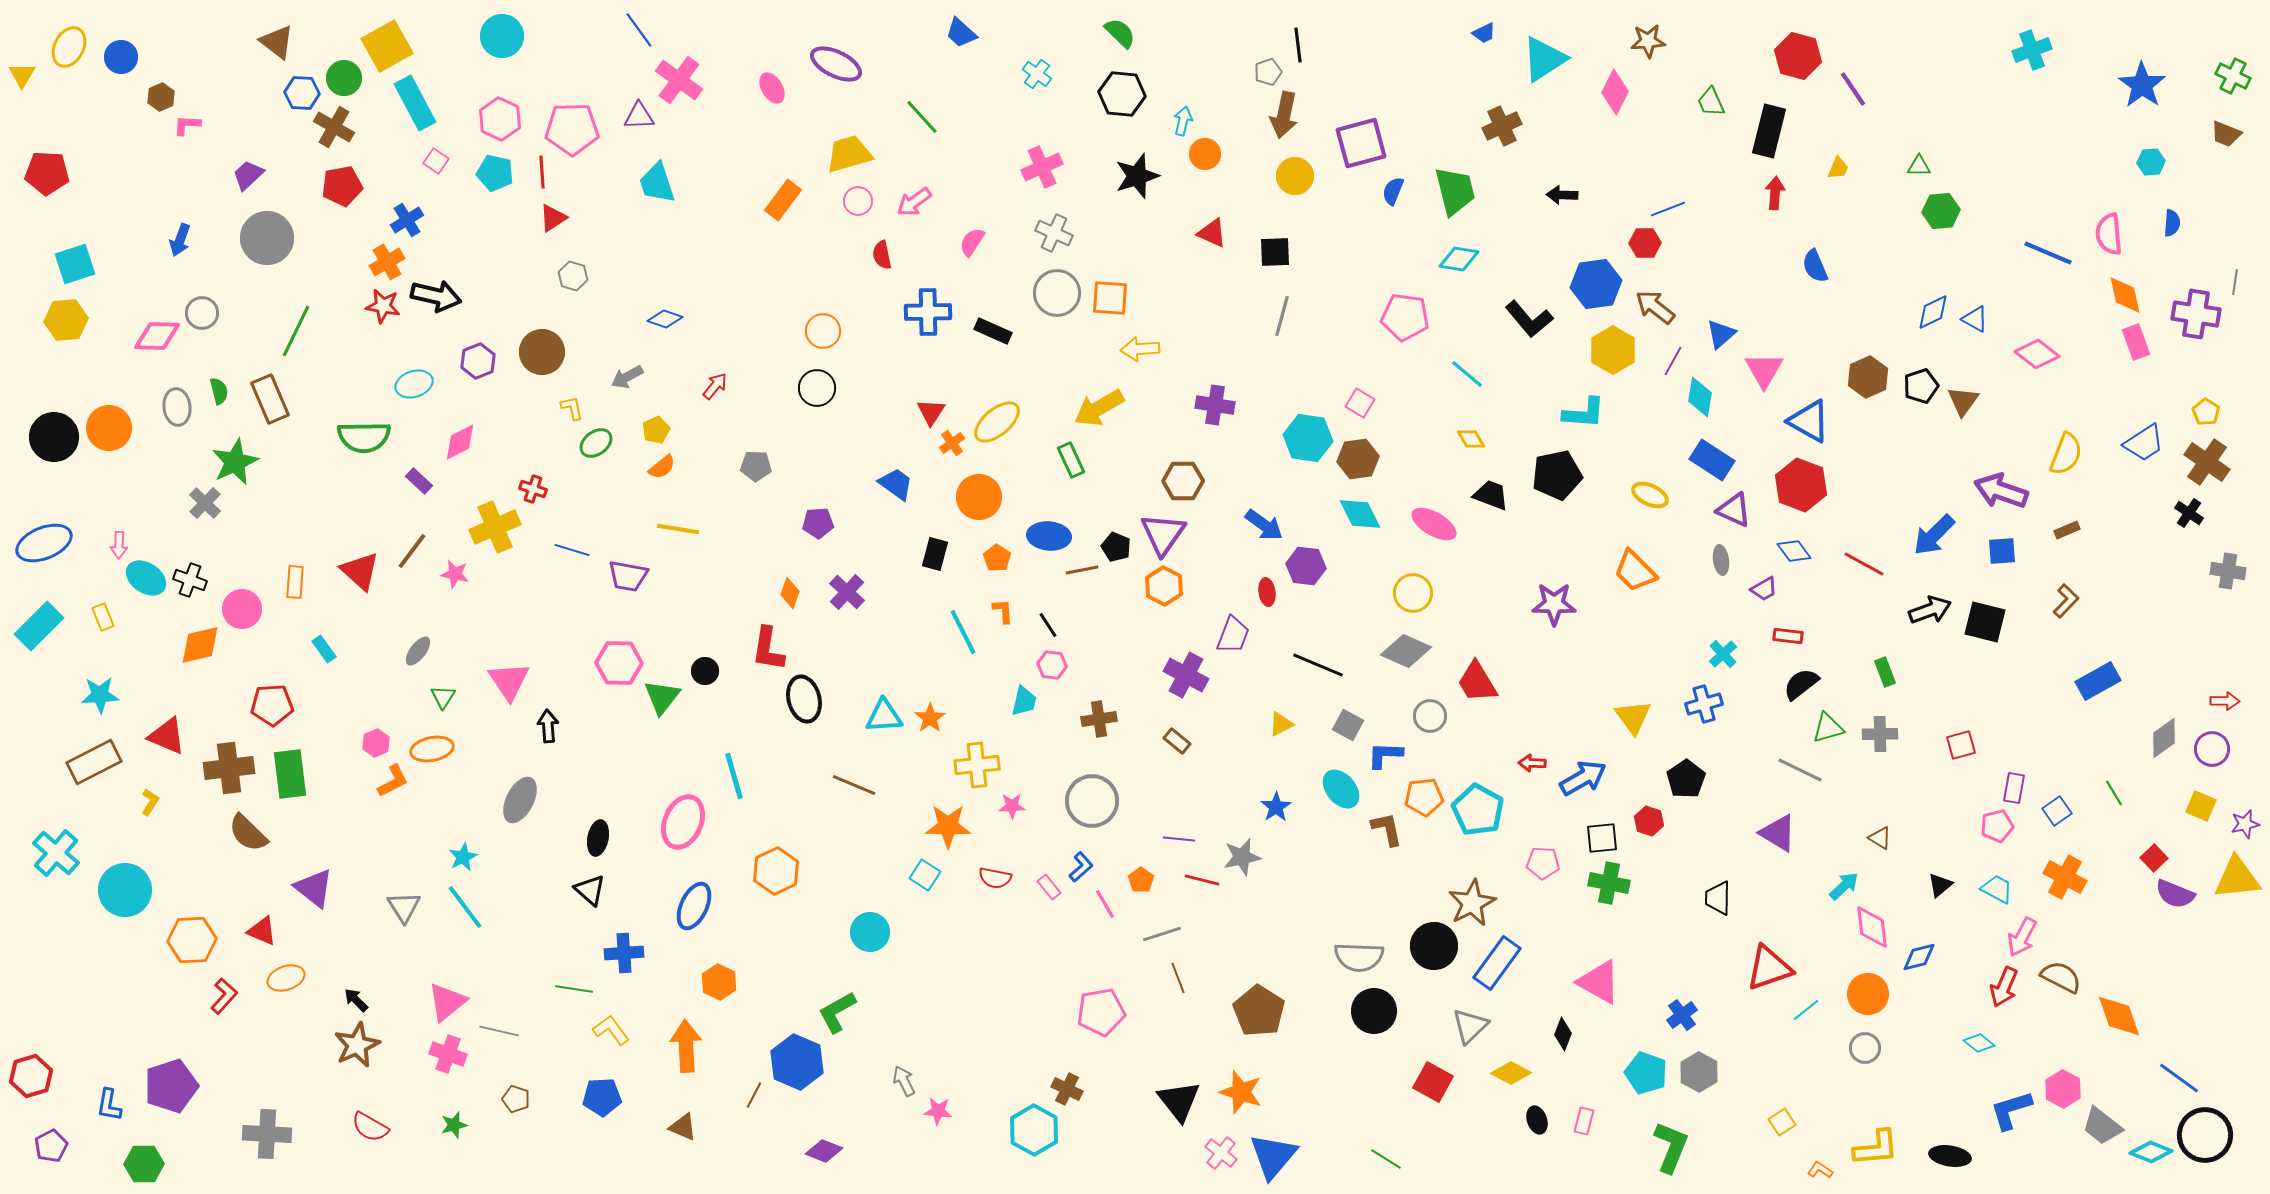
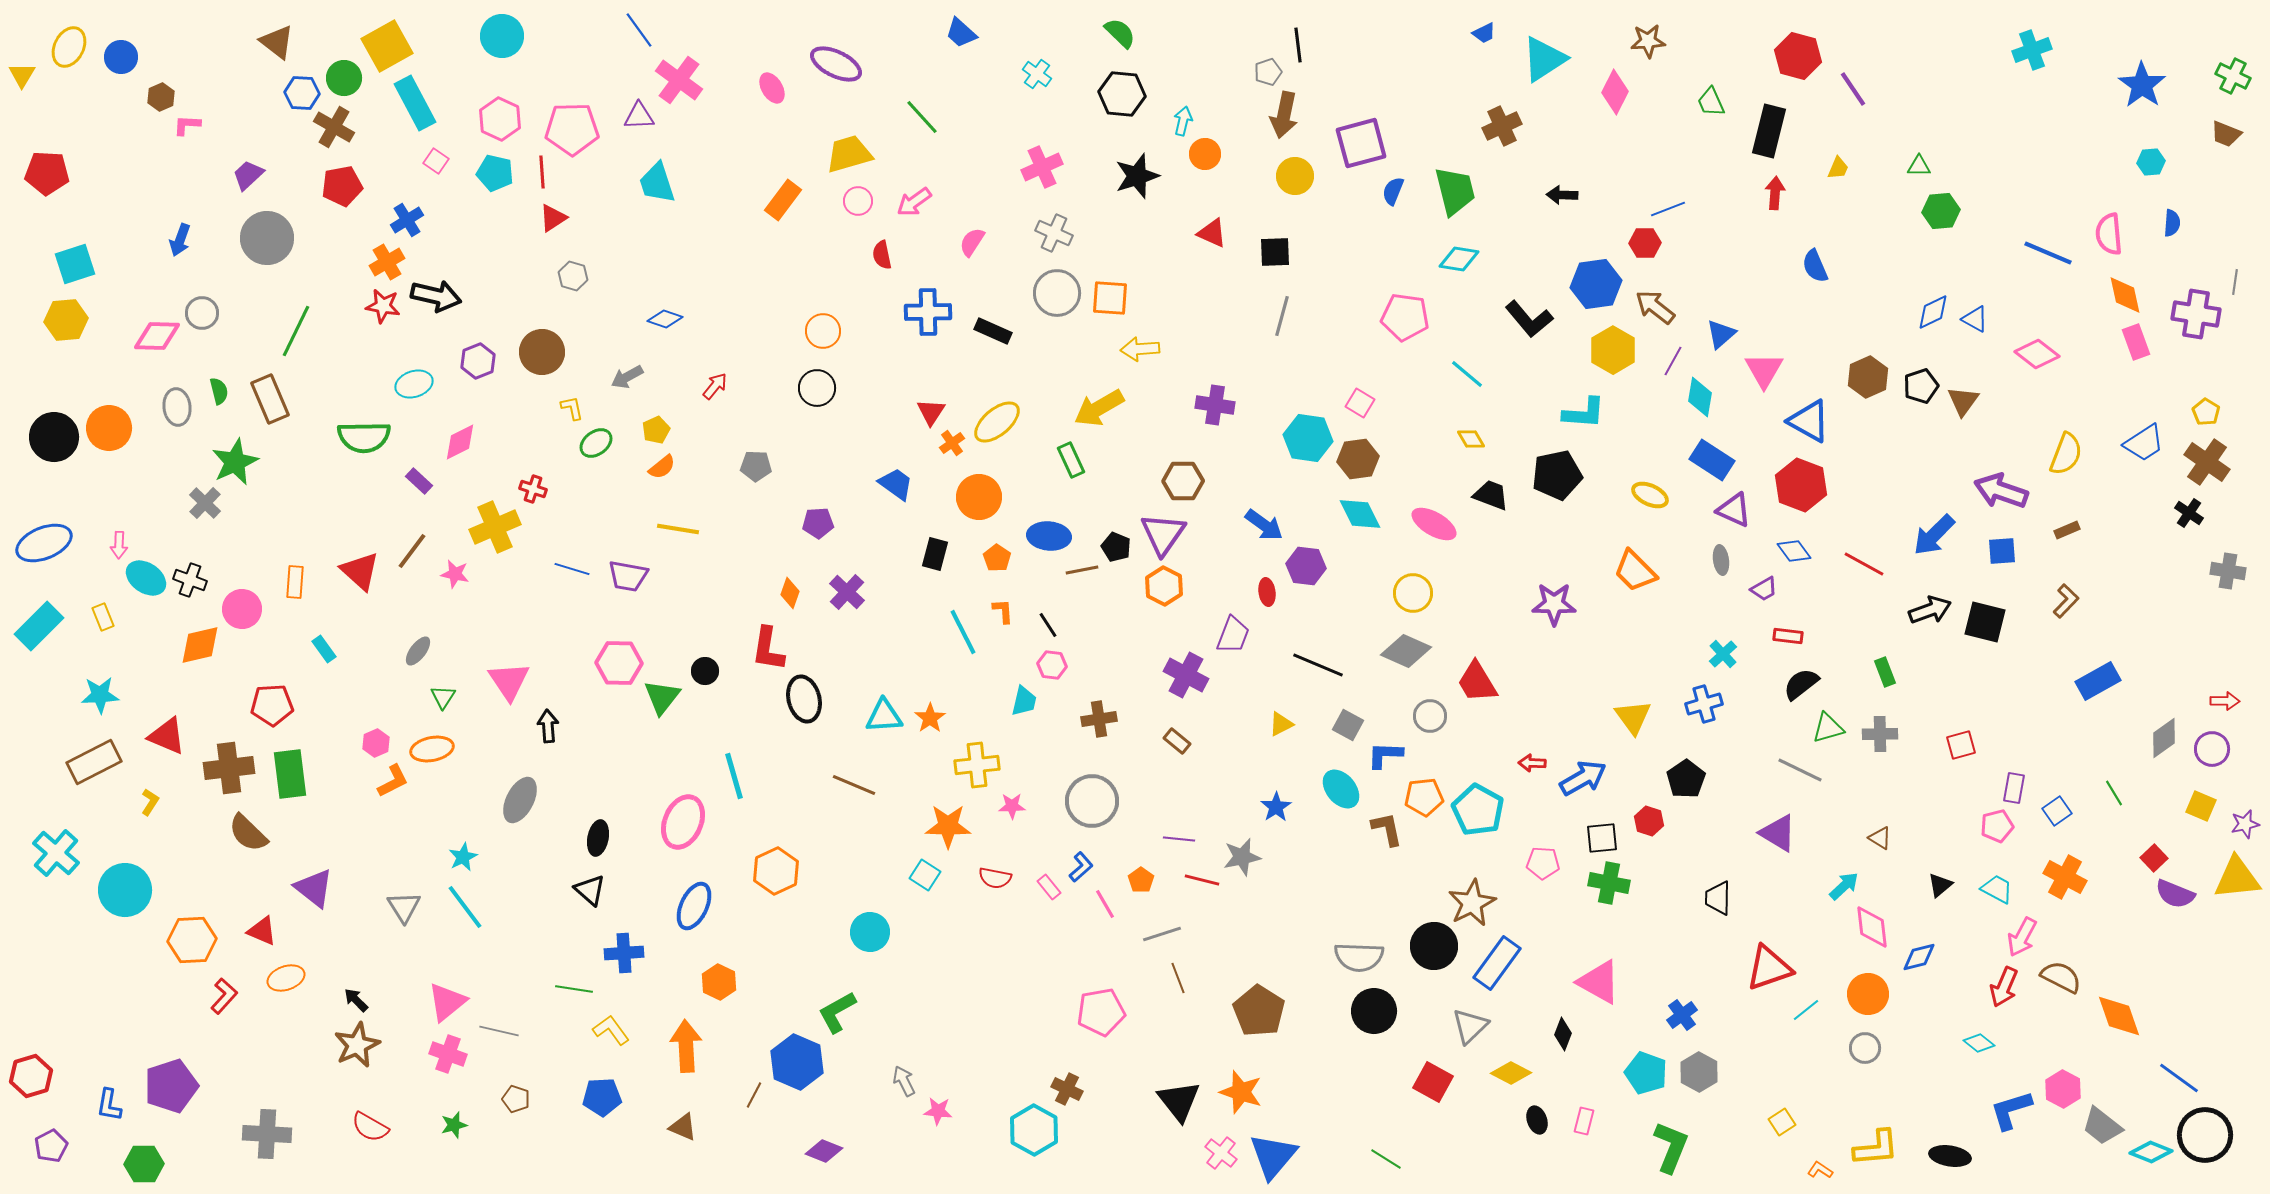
blue line at (572, 550): moved 19 px down
